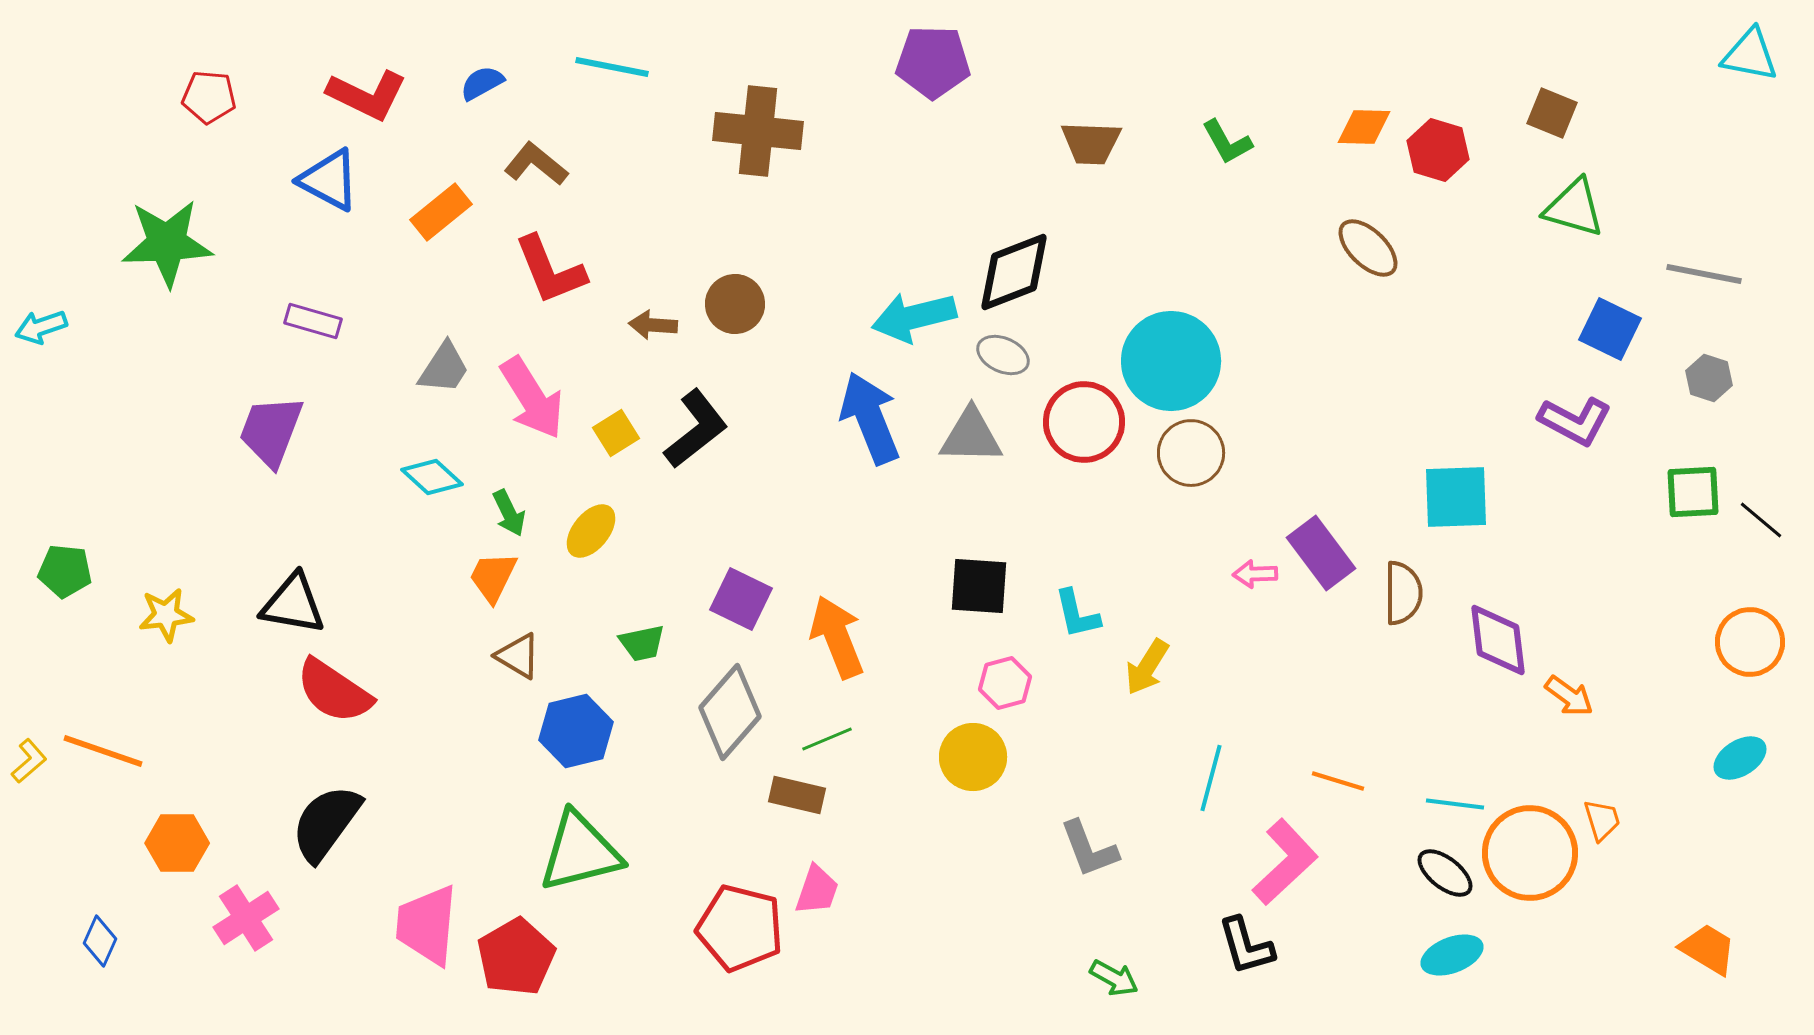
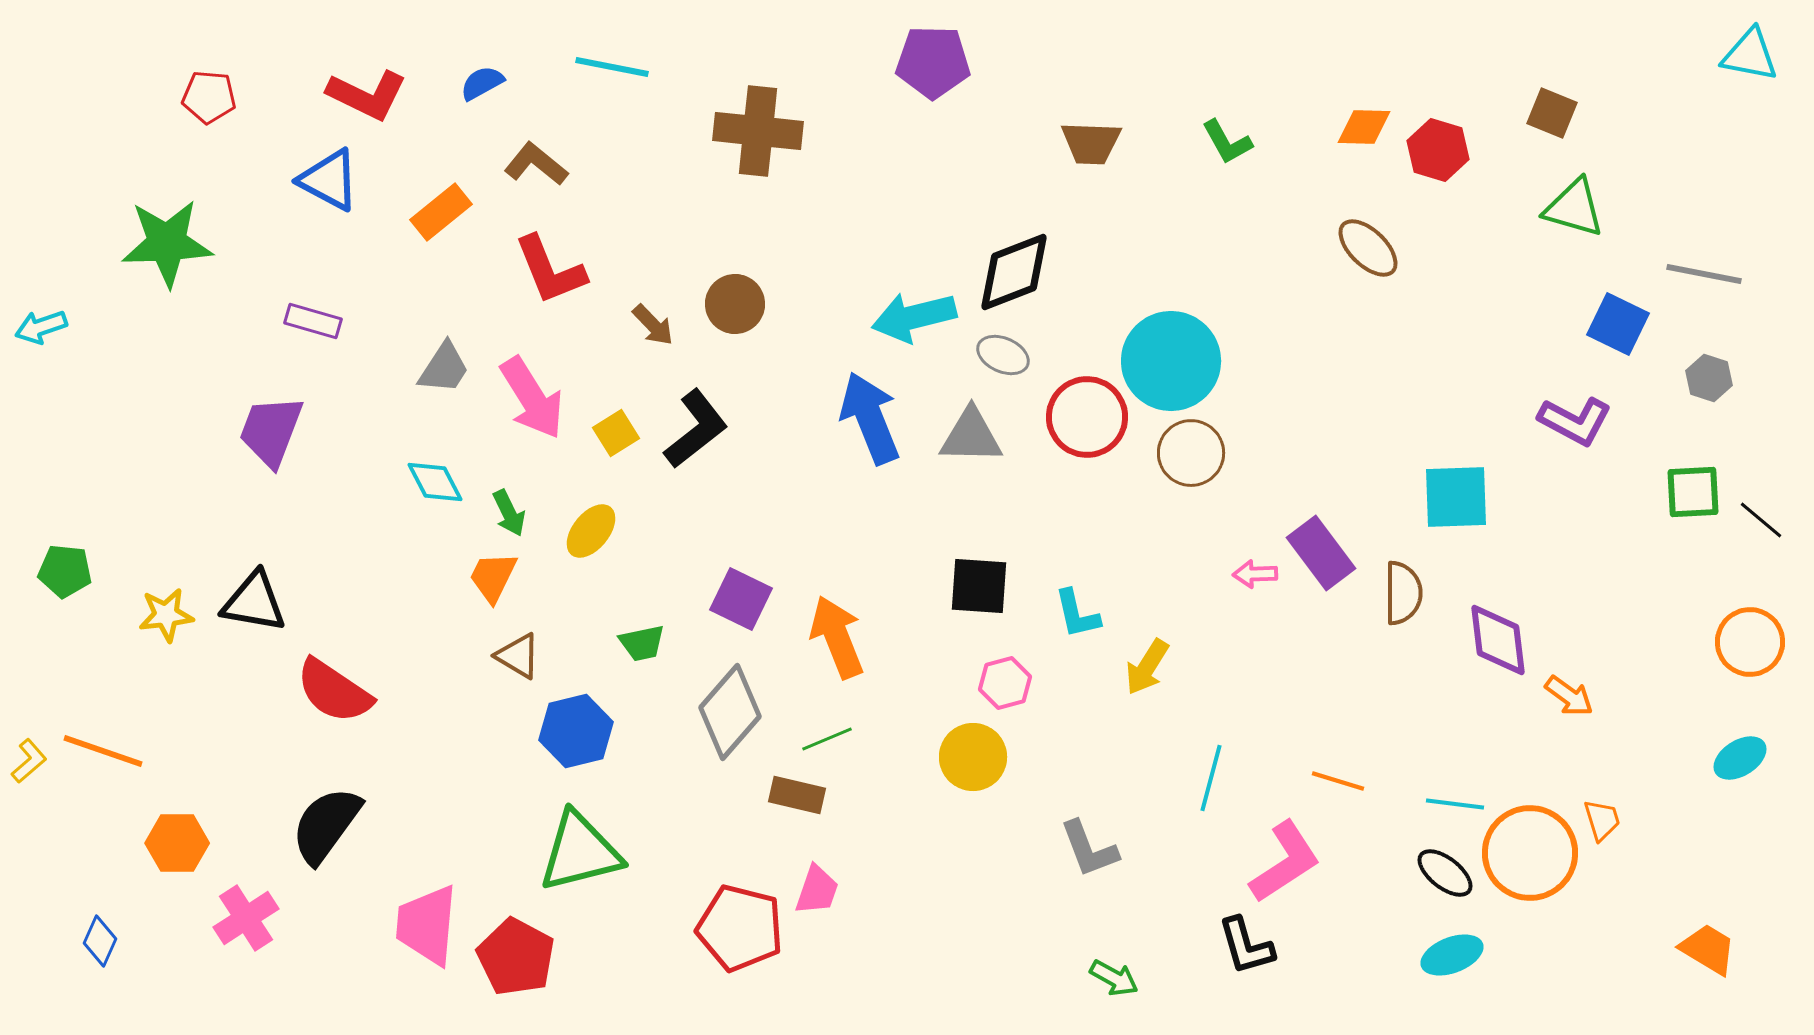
brown arrow at (653, 325): rotated 138 degrees counterclockwise
blue square at (1610, 329): moved 8 px right, 5 px up
red circle at (1084, 422): moved 3 px right, 5 px up
cyan diamond at (432, 477): moved 3 px right, 5 px down; rotated 20 degrees clockwise
black triangle at (293, 604): moved 39 px left, 2 px up
black semicircle at (326, 823): moved 2 px down
pink L-shape at (1285, 862): rotated 10 degrees clockwise
red pentagon at (516, 957): rotated 14 degrees counterclockwise
